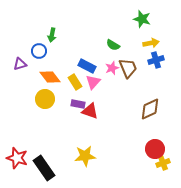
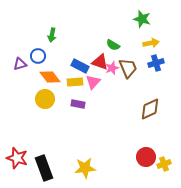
blue circle: moved 1 px left, 5 px down
blue cross: moved 3 px down
blue rectangle: moved 7 px left
yellow rectangle: rotated 63 degrees counterclockwise
red triangle: moved 10 px right, 49 px up
red circle: moved 9 px left, 8 px down
yellow star: moved 12 px down
yellow cross: moved 1 px right, 1 px down
black rectangle: rotated 15 degrees clockwise
